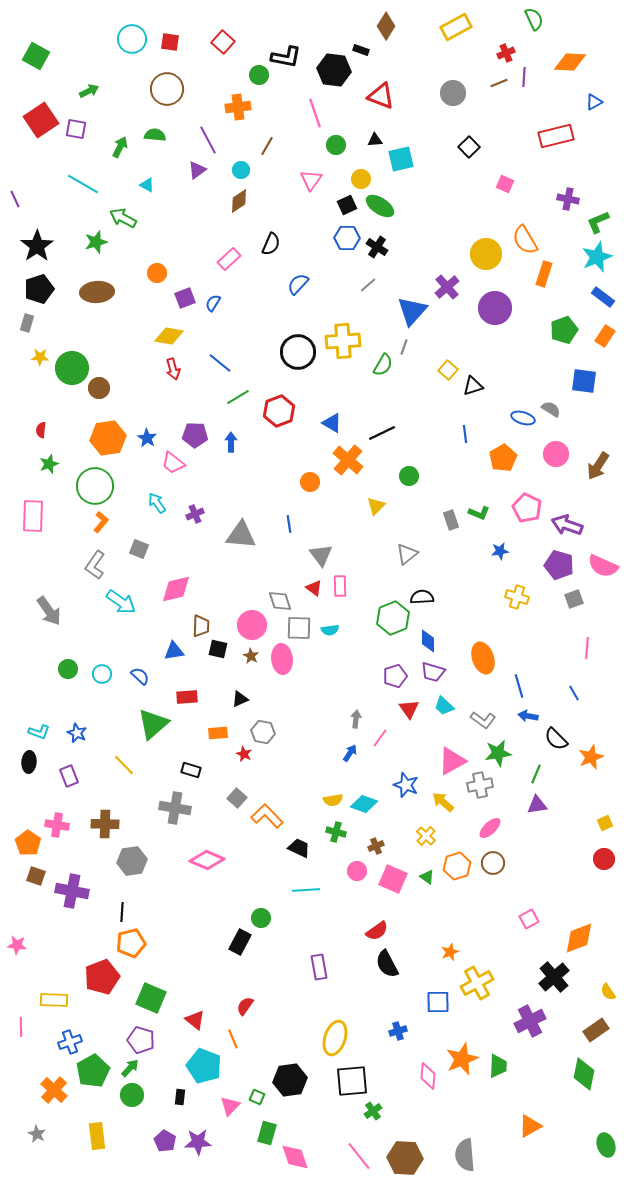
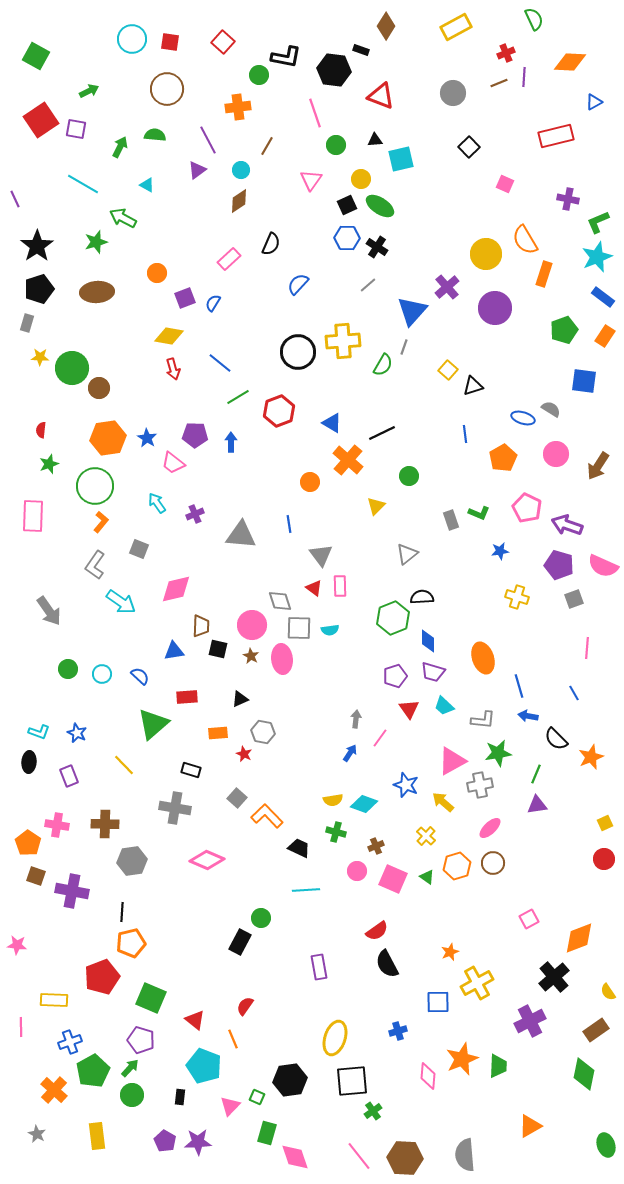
gray L-shape at (483, 720): rotated 30 degrees counterclockwise
